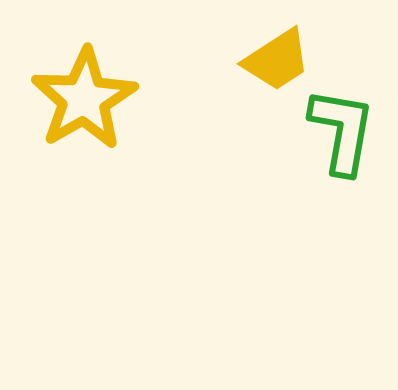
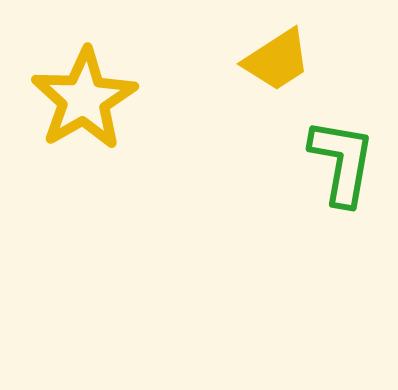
green L-shape: moved 31 px down
